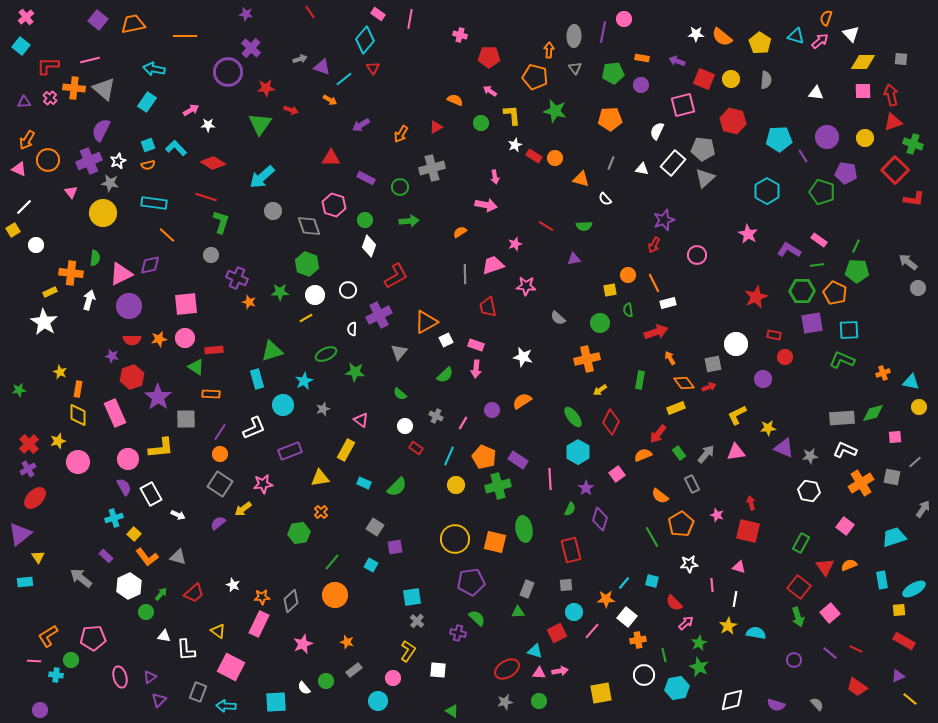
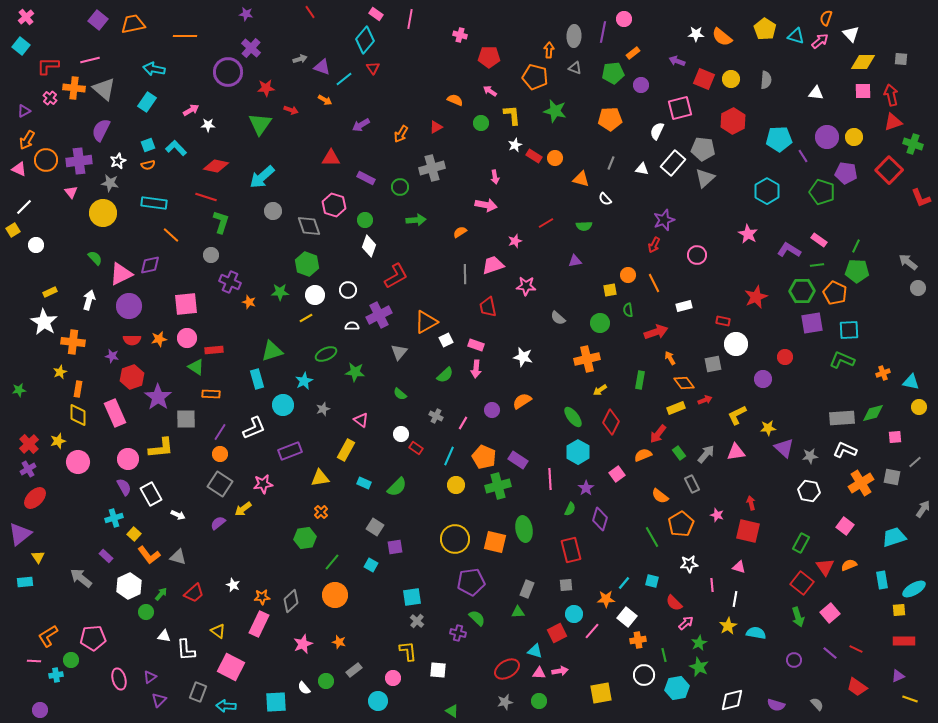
pink rectangle at (378, 14): moved 2 px left
yellow pentagon at (760, 43): moved 5 px right, 14 px up
orange rectangle at (642, 58): moved 9 px left, 5 px up; rotated 48 degrees counterclockwise
gray triangle at (575, 68): rotated 32 degrees counterclockwise
orange arrow at (330, 100): moved 5 px left
purple triangle at (24, 102): moved 9 px down; rotated 24 degrees counterclockwise
pink square at (683, 105): moved 3 px left, 3 px down
red hexagon at (733, 121): rotated 20 degrees clockwise
yellow circle at (865, 138): moved 11 px left, 1 px up
orange circle at (48, 160): moved 2 px left
purple cross at (89, 161): moved 10 px left; rotated 15 degrees clockwise
red diamond at (213, 163): moved 3 px right, 3 px down; rotated 20 degrees counterclockwise
red square at (895, 170): moved 6 px left
red L-shape at (914, 199): moved 7 px right, 1 px up; rotated 60 degrees clockwise
green arrow at (409, 221): moved 7 px right, 1 px up
red line at (546, 226): moved 3 px up; rotated 63 degrees counterclockwise
orange line at (167, 235): moved 4 px right
pink star at (515, 244): moved 3 px up
green semicircle at (95, 258): rotated 49 degrees counterclockwise
purple triangle at (574, 259): moved 1 px right, 2 px down
orange cross at (71, 273): moved 2 px right, 69 px down
purple cross at (237, 278): moved 7 px left, 4 px down
white rectangle at (668, 303): moved 16 px right, 3 px down
white semicircle at (352, 329): moved 3 px up; rotated 88 degrees clockwise
red rectangle at (774, 335): moved 51 px left, 14 px up
pink circle at (185, 338): moved 2 px right
yellow star at (60, 372): rotated 24 degrees clockwise
red arrow at (709, 387): moved 4 px left, 13 px down
white circle at (405, 426): moved 4 px left, 8 px down
purple triangle at (784, 448): rotated 20 degrees clockwise
green hexagon at (299, 533): moved 6 px right, 5 px down
orange L-shape at (147, 557): moved 2 px right, 2 px up
red square at (799, 587): moved 3 px right, 4 px up
cyan circle at (574, 612): moved 2 px down
red rectangle at (904, 641): rotated 30 degrees counterclockwise
orange star at (347, 642): moved 8 px left
yellow L-shape at (408, 651): rotated 40 degrees counterclockwise
cyan cross at (56, 675): rotated 16 degrees counterclockwise
pink ellipse at (120, 677): moved 1 px left, 2 px down
yellow line at (910, 699): rotated 21 degrees counterclockwise
